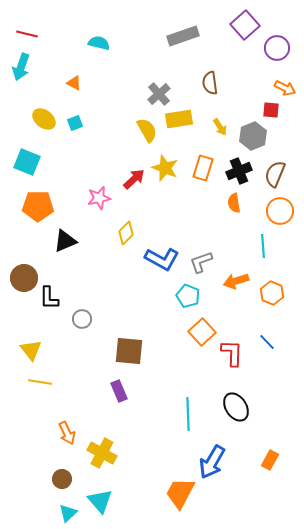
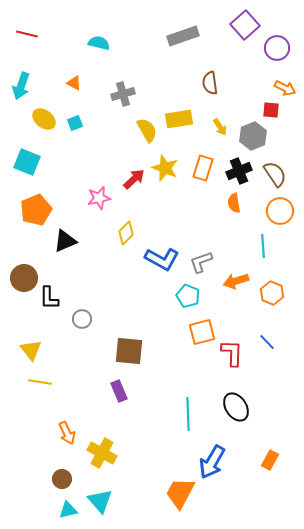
cyan arrow at (21, 67): moved 19 px down
gray cross at (159, 94): moved 36 px left; rotated 25 degrees clockwise
brown semicircle at (275, 174): rotated 124 degrees clockwise
orange pentagon at (38, 206): moved 2 px left, 4 px down; rotated 24 degrees counterclockwise
orange square at (202, 332): rotated 28 degrees clockwise
cyan triangle at (68, 513): moved 3 px up; rotated 30 degrees clockwise
